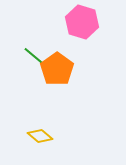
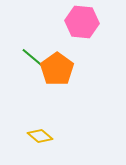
pink hexagon: rotated 12 degrees counterclockwise
green line: moved 2 px left, 1 px down
